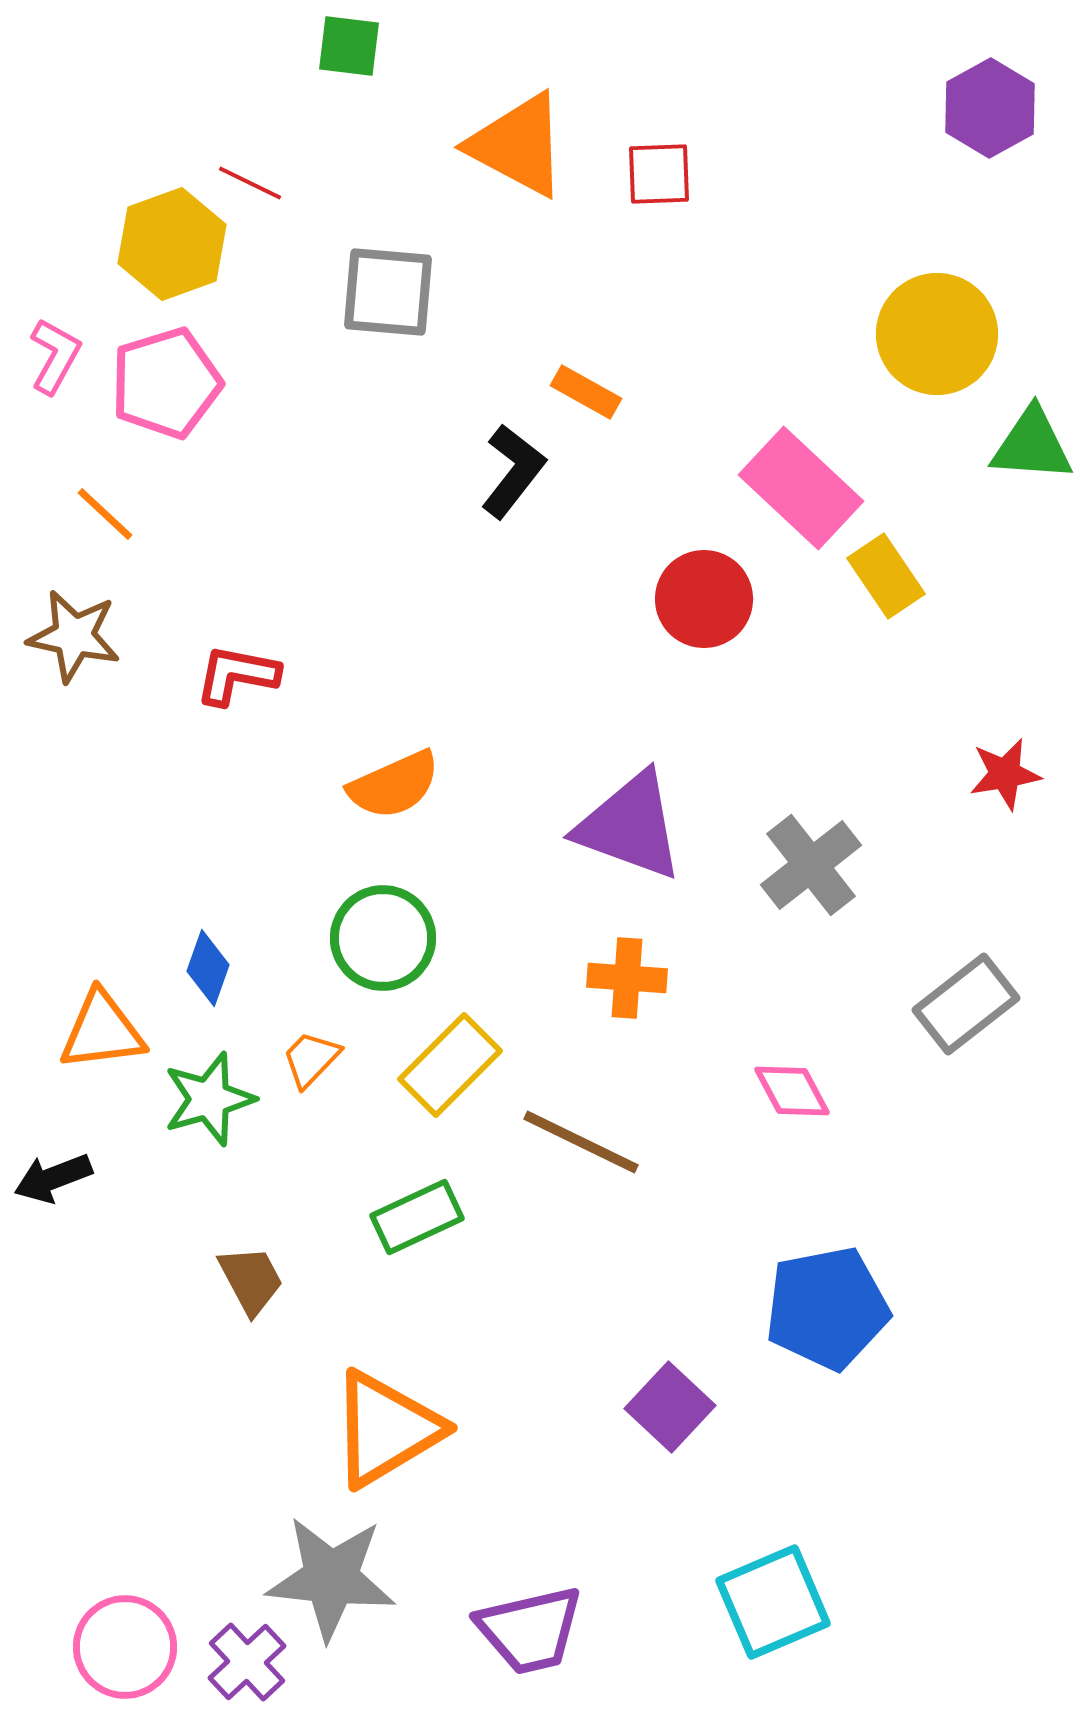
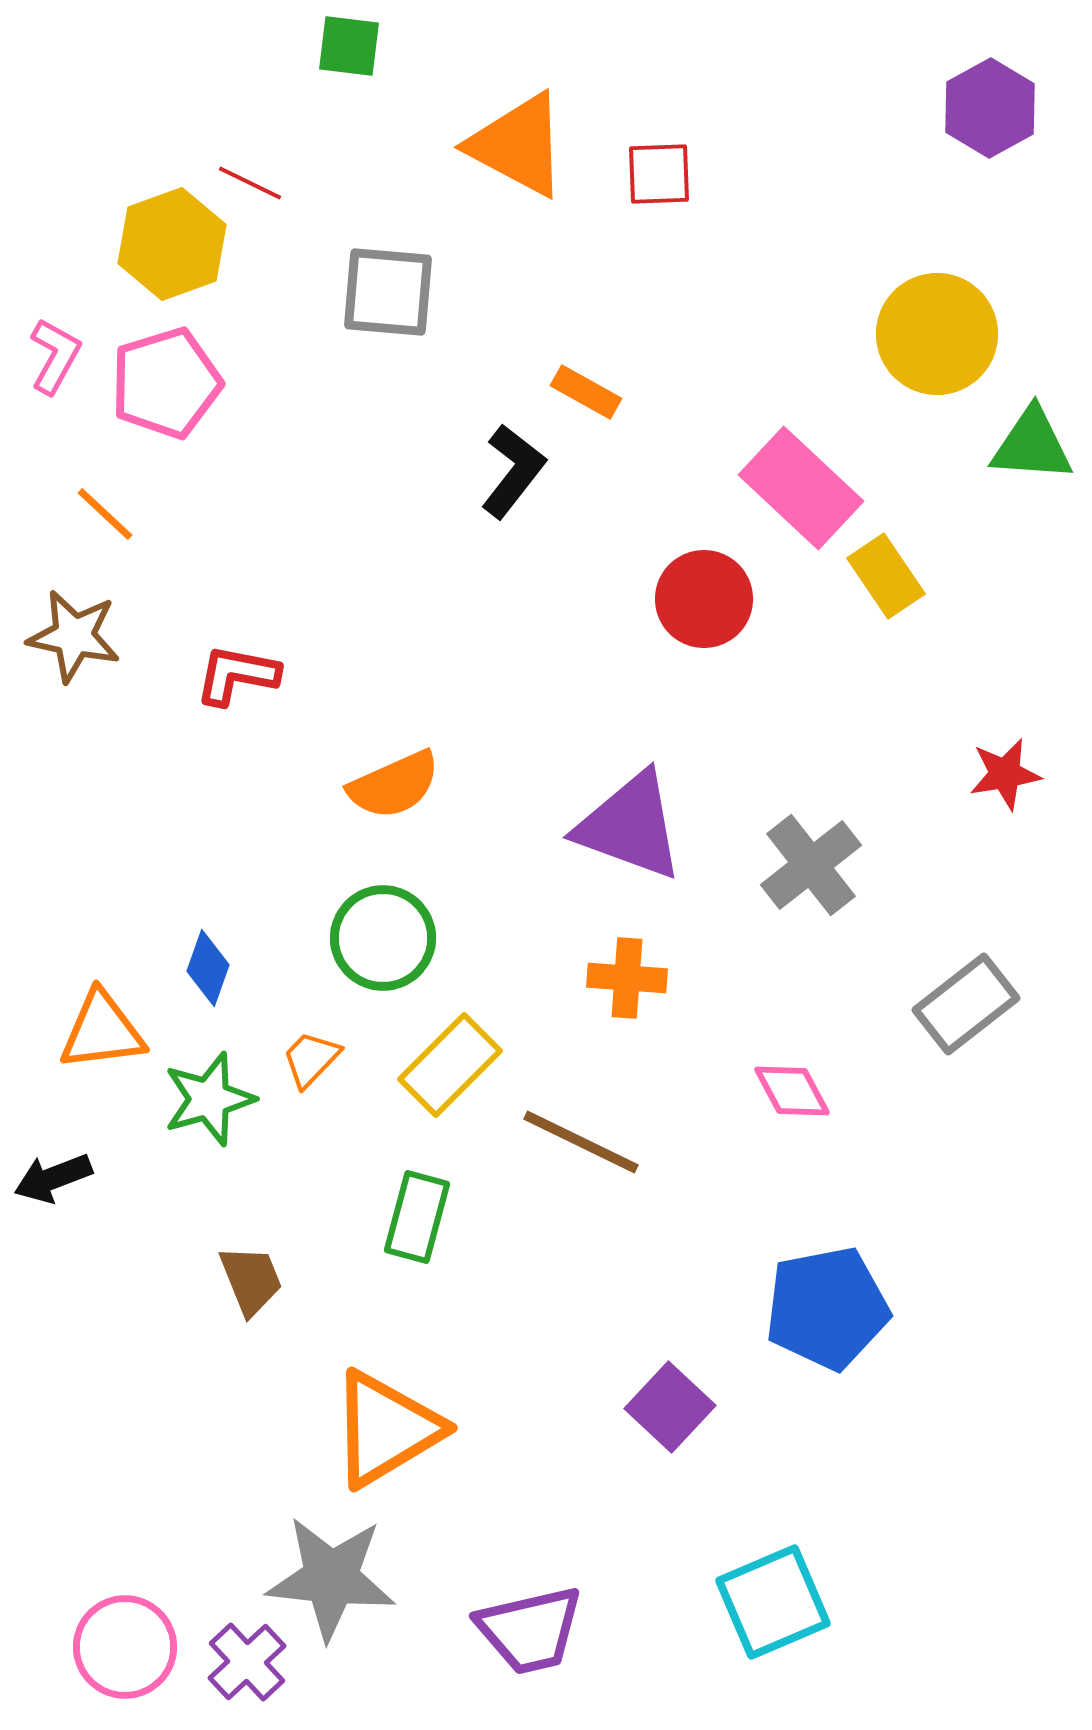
green rectangle at (417, 1217): rotated 50 degrees counterclockwise
brown trapezoid at (251, 1280): rotated 6 degrees clockwise
